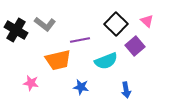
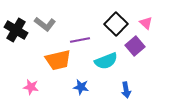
pink triangle: moved 1 px left, 2 px down
pink star: moved 4 px down
